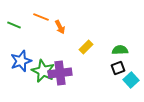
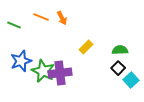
orange arrow: moved 2 px right, 9 px up
black square: rotated 24 degrees counterclockwise
